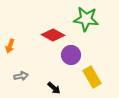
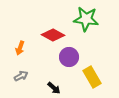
orange arrow: moved 10 px right, 2 px down
purple circle: moved 2 px left, 2 px down
gray arrow: rotated 16 degrees counterclockwise
